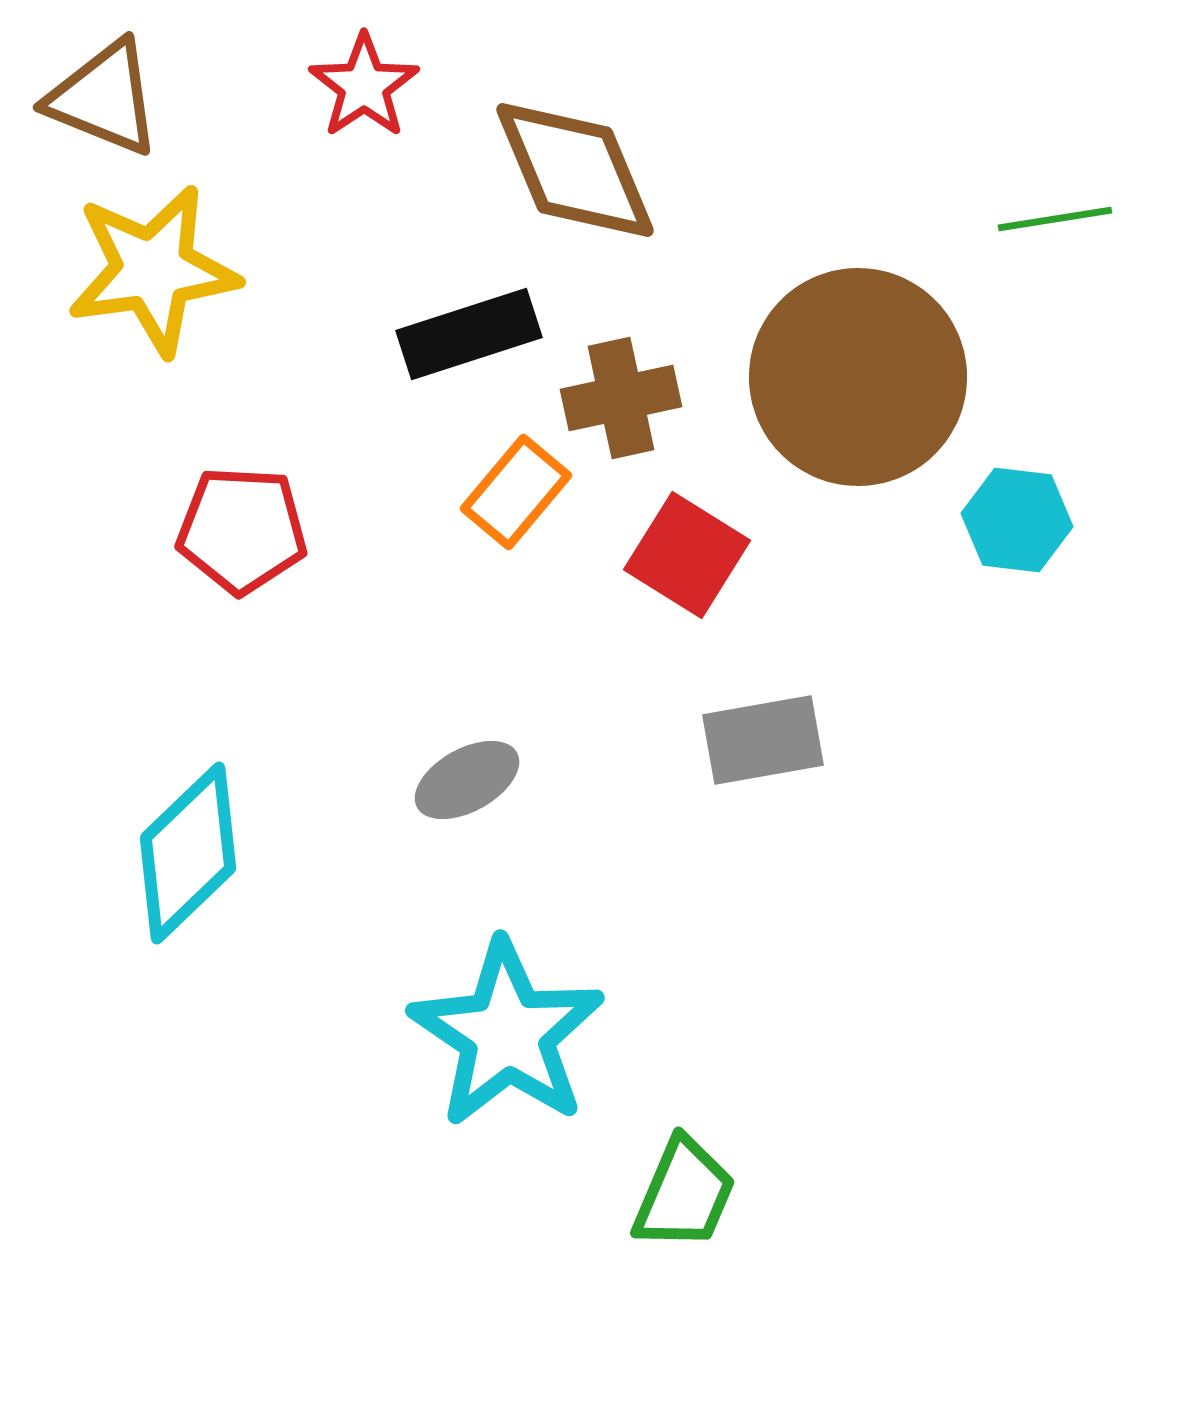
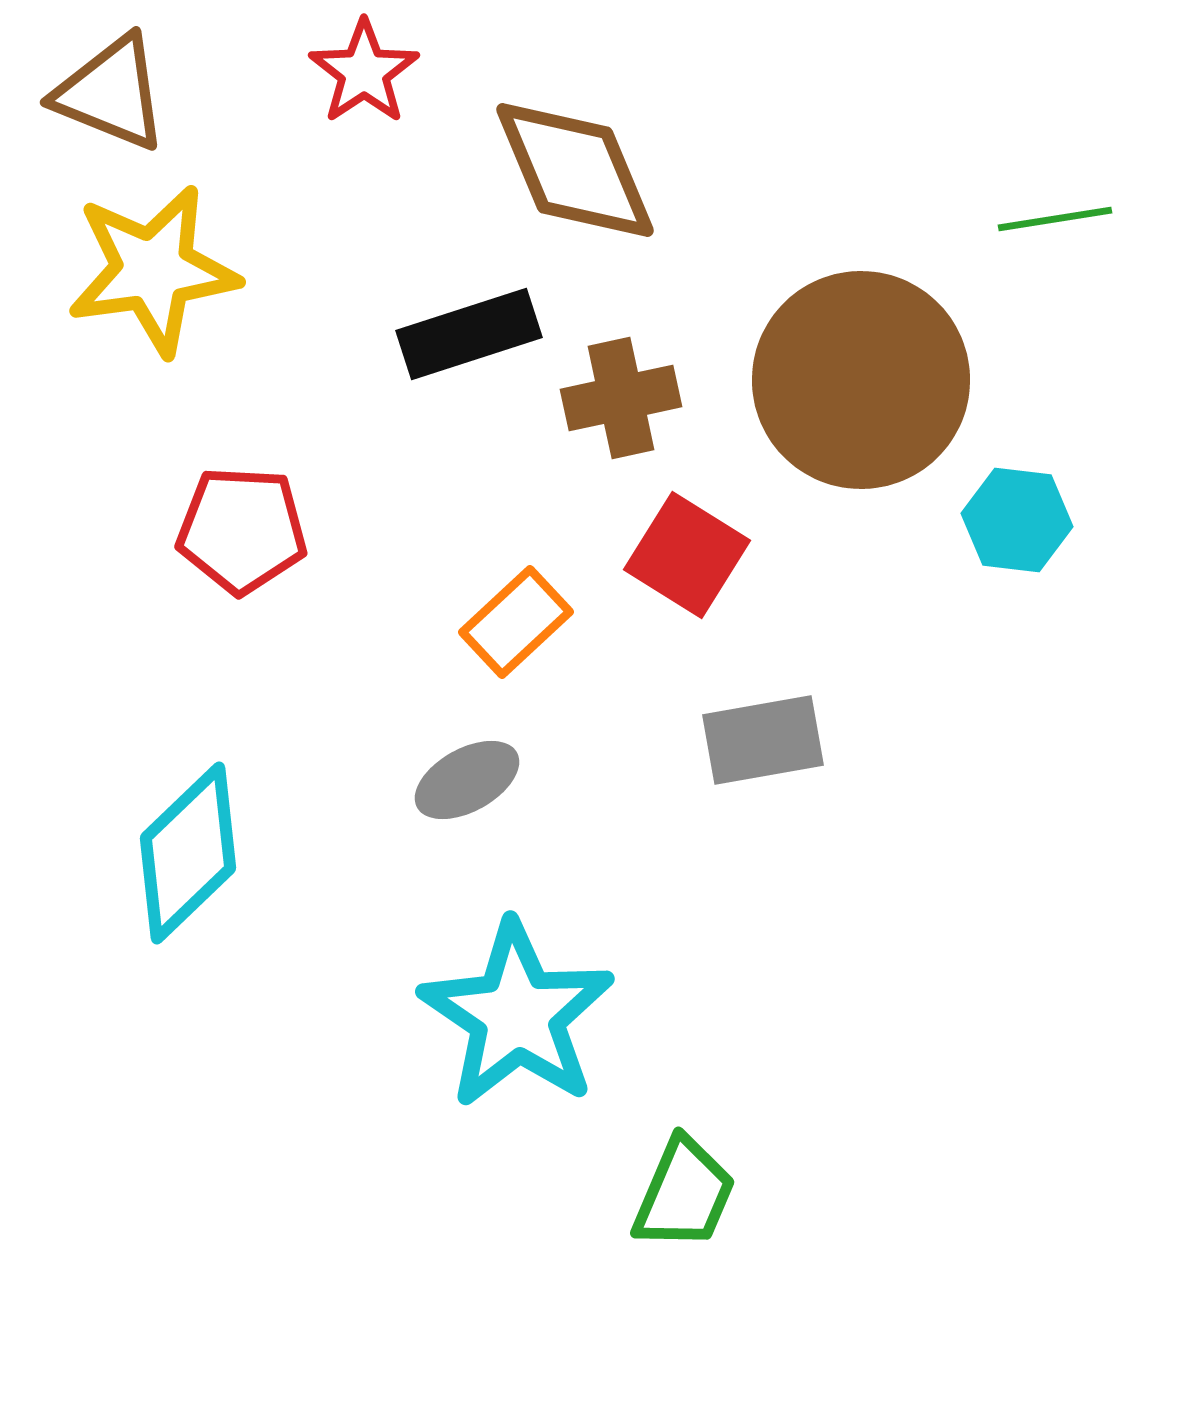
red star: moved 14 px up
brown triangle: moved 7 px right, 5 px up
brown circle: moved 3 px right, 3 px down
orange rectangle: moved 130 px down; rotated 7 degrees clockwise
cyan star: moved 10 px right, 19 px up
